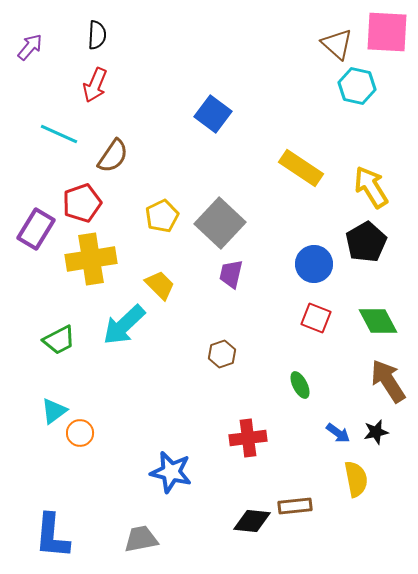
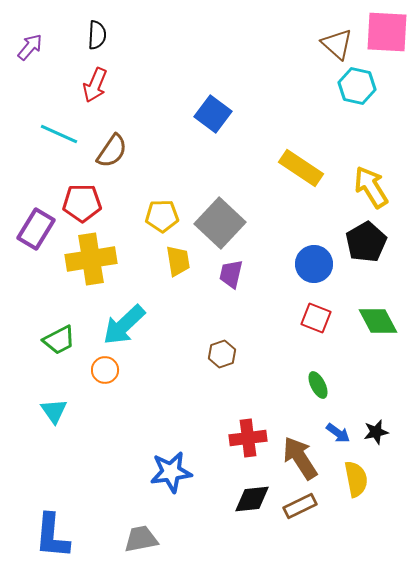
brown semicircle: moved 1 px left, 5 px up
red pentagon: rotated 18 degrees clockwise
yellow pentagon: rotated 24 degrees clockwise
yellow trapezoid: moved 18 px right, 24 px up; rotated 36 degrees clockwise
brown arrow: moved 88 px left, 77 px down
green ellipse: moved 18 px right
cyan triangle: rotated 28 degrees counterclockwise
orange circle: moved 25 px right, 63 px up
blue star: rotated 21 degrees counterclockwise
brown rectangle: moved 5 px right; rotated 20 degrees counterclockwise
black diamond: moved 22 px up; rotated 12 degrees counterclockwise
